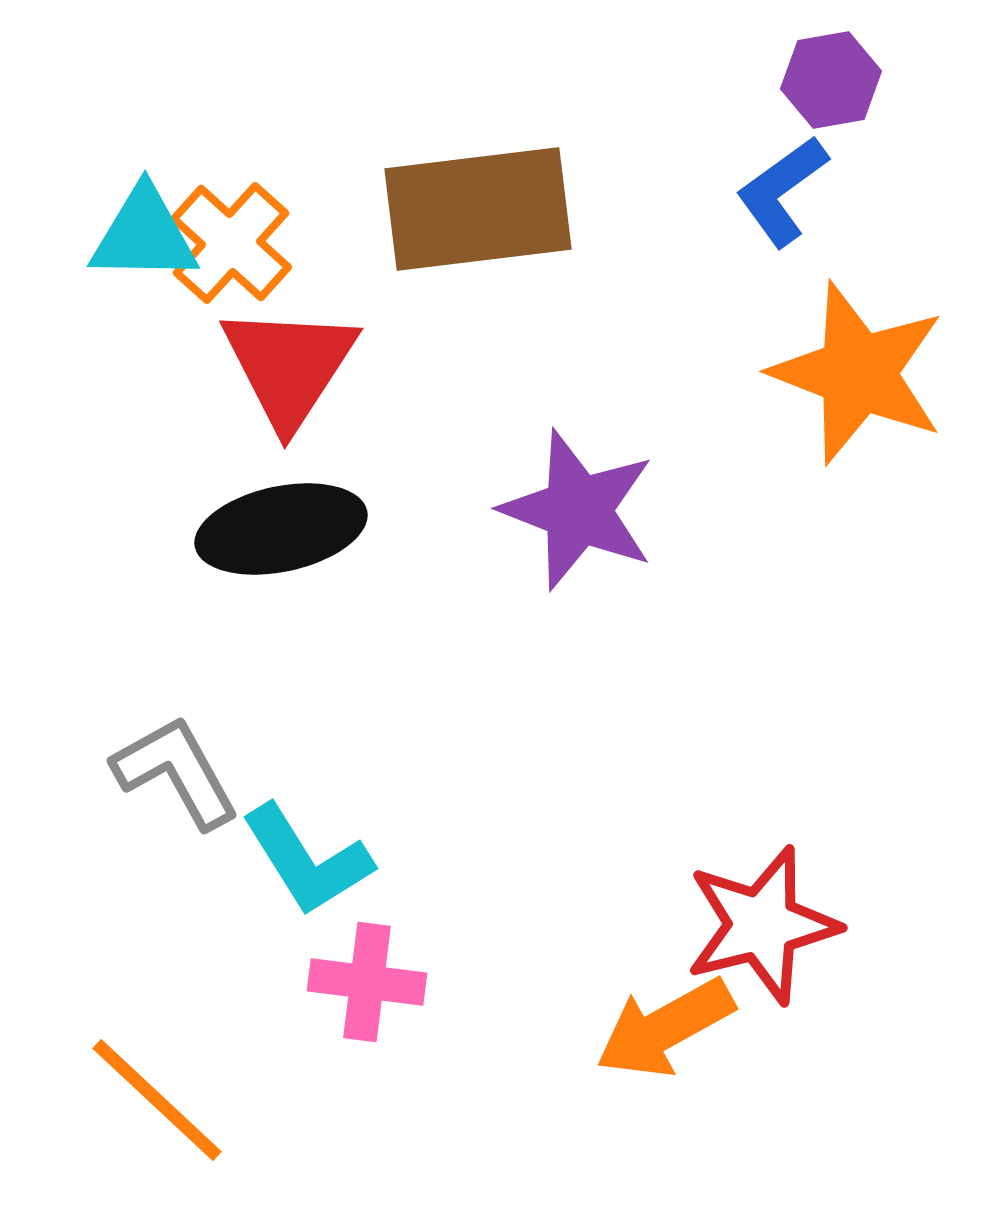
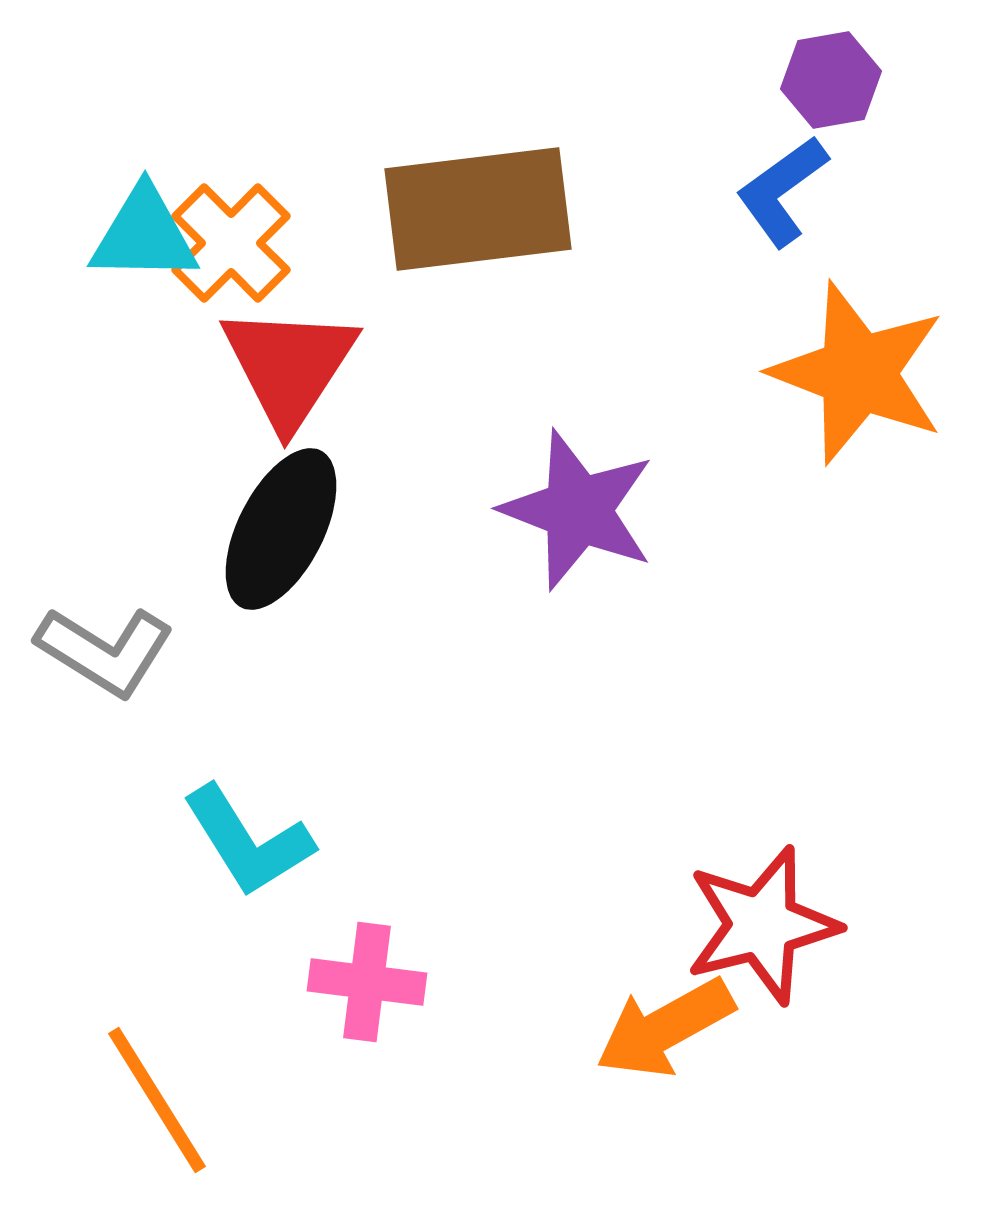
orange cross: rotated 3 degrees clockwise
black ellipse: rotated 51 degrees counterclockwise
gray L-shape: moved 71 px left, 121 px up; rotated 151 degrees clockwise
cyan L-shape: moved 59 px left, 19 px up
orange line: rotated 15 degrees clockwise
